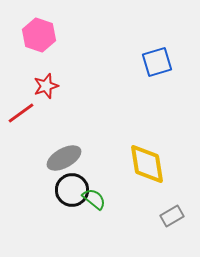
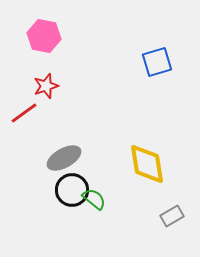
pink hexagon: moved 5 px right, 1 px down; rotated 8 degrees counterclockwise
red line: moved 3 px right
